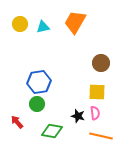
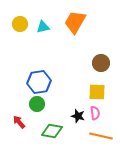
red arrow: moved 2 px right
